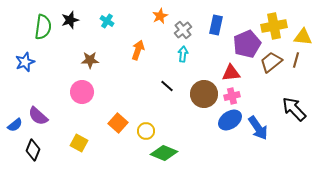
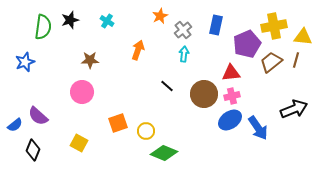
cyan arrow: moved 1 px right
black arrow: rotated 112 degrees clockwise
orange square: rotated 30 degrees clockwise
